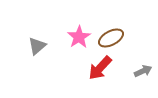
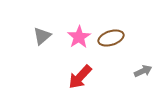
brown ellipse: rotated 10 degrees clockwise
gray triangle: moved 5 px right, 10 px up
red arrow: moved 20 px left, 9 px down
